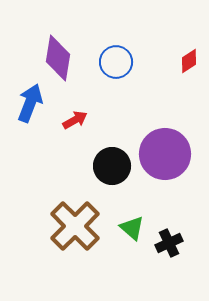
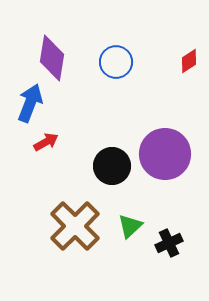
purple diamond: moved 6 px left
red arrow: moved 29 px left, 22 px down
green triangle: moved 2 px left, 2 px up; rotated 36 degrees clockwise
